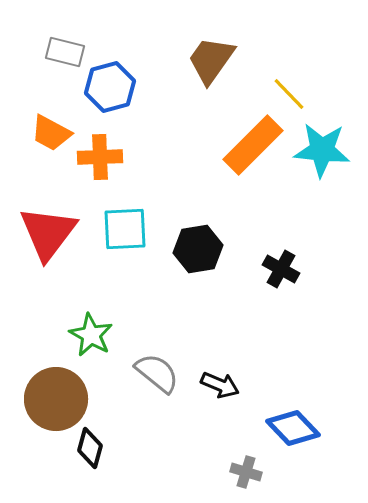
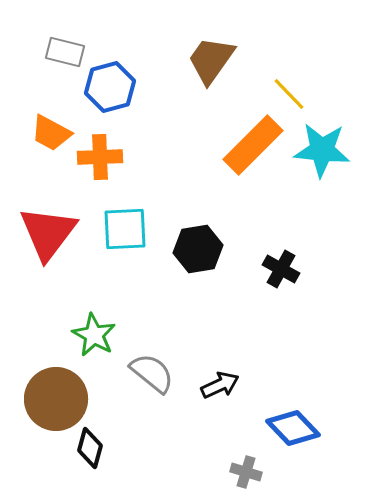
green star: moved 3 px right
gray semicircle: moved 5 px left
black arrow: rotated 48 degrees counterclockwise
